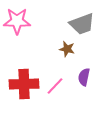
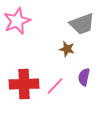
pink star: rotated 24 degrees counterclockwise
